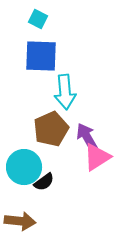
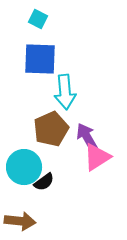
blue square: moved 1 px left, 3 px down
